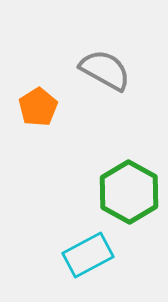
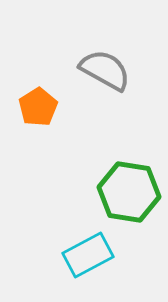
green hexagon: rotated 20 degrees counterclockwise
